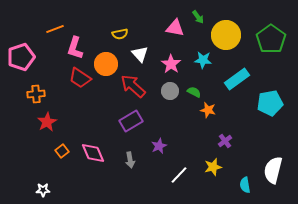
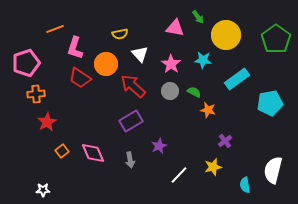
green pentagon: moved 5 px right
pink pentagon: moved 5 px right, 6 px down
